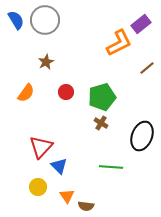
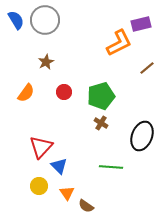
purple rectangle: rotated 24 degrees clockwise
red circle: moved 2 px left
green pentagon: moved 1 px left, 1 px up
yellow circle: moved 1 px right, 1 px up
orange triangle: moved 3 px up
brown semicircle: rotated 28 degrees clockwise
